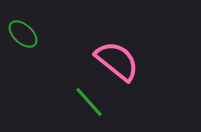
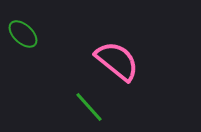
green line: moved 5 px down
